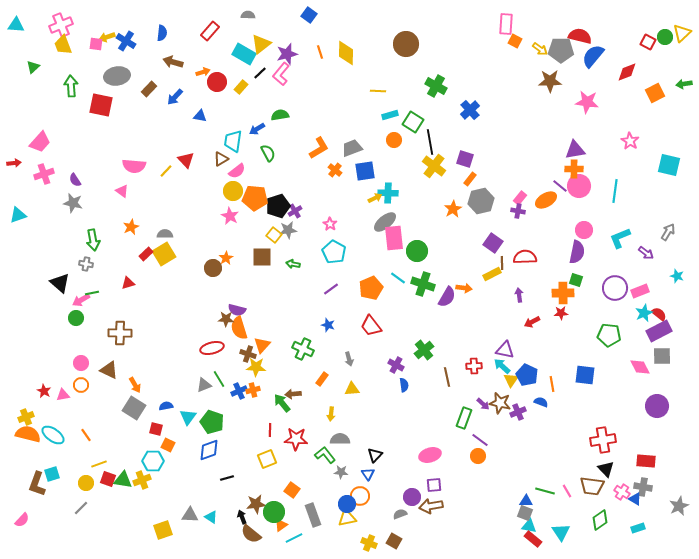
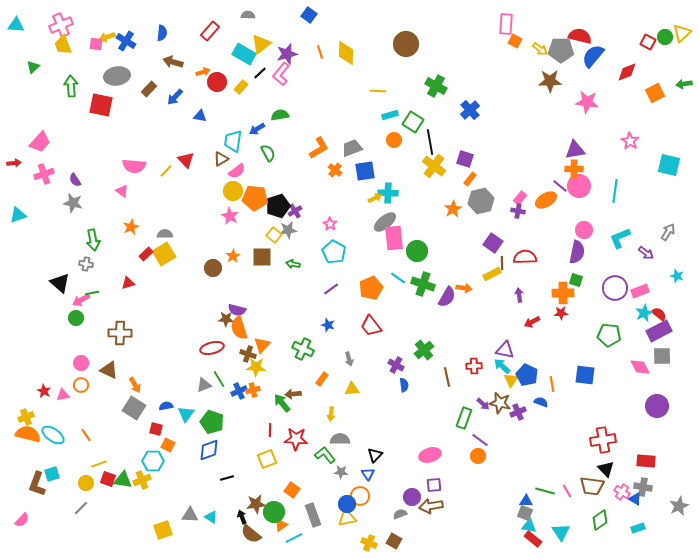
orange star at (226, 258): moved 7 px right, 2 px up
cyan triangle at (188, 417): moved 2 px left, 3 px up
